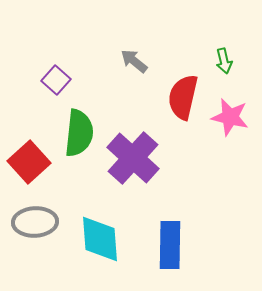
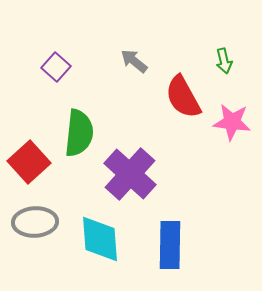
purple square: moved 13 px up
red semicircle: rotated 42 degrees counterclockwise
pink star: moved 2 px right, 5 px down; rotated 6 degrees counterclockwise
purple cross: moved 3 px left, 16 px down
